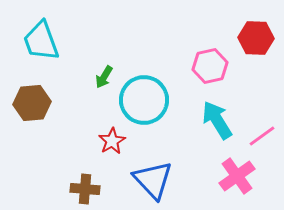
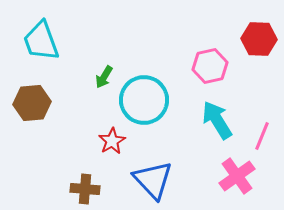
red hexagon: moved 3 px right, 1 px down
pink line: rotated 32 degrees counterclockwise
